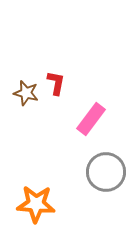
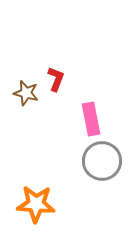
red L-shape: moved 4 px up; rotated 10 degrees clockwise
pink rectangle: rotated 48 degrees counterclockwise
gray circle: moved 4 px left, 11 px up
